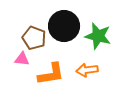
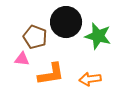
black circle: moved 2 px right, 4 px up
brown pentagon: moved 1 px right, 1 px up
orange arrow: moved 3 px right, 9 px down
